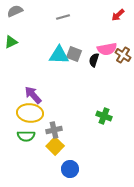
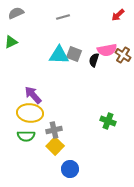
gray semicircle: moved 1 px right, 2 px down
pink semicircle: moved 1 px down
green cross: moved 4 px right, 5 px down
